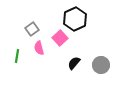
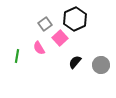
gray square: moved 13 px right, 5 px up
pink semicircle: rotated 16 degrees counterclockwise
black semicircle: moved 1 px right, 1 px up
